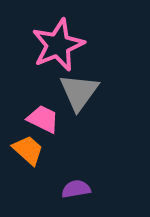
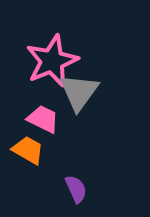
pink star: moved 6 px left, 16 px down
orange trapezoid: rotated 12 degrees counterclockwise
purple semicircle: rotated 76 degrees clockwise
